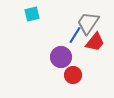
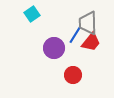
cyan square: rotated 21 degrees counterclockwise
gray trapezoid: rotated 35 degrees counterclockwise
red trapezoid: moved 4 px left
purple circle: moved 7 px left, 9 px up
